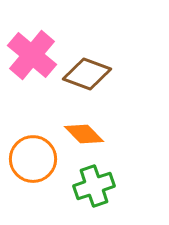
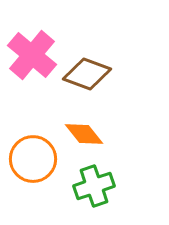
orange diamond: rotated 6 degrees clockwise
